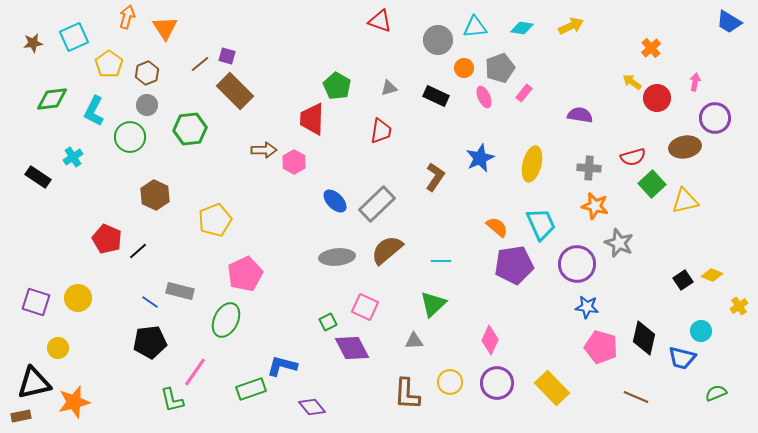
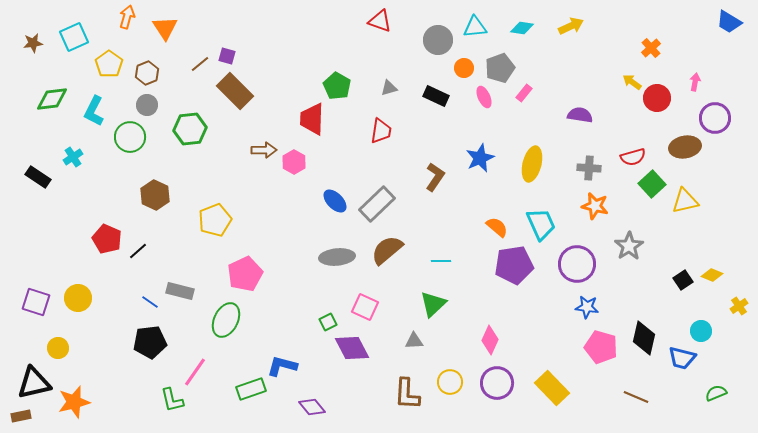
gray star at (619, 243): moved 10 px right, 3 px down; rotated 16 degrees clockwise
